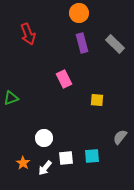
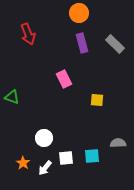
green triangle: moved 1 px right, 1 px up; rotated 42 degrees clockwise
gray semicircle: moved 2 px left, 6 px down; rotated 49 degrees clockwise
